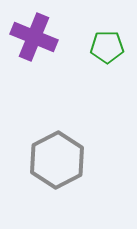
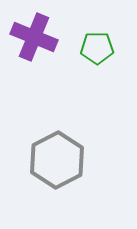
green pentagon: moved 10 px left, 1 px down
